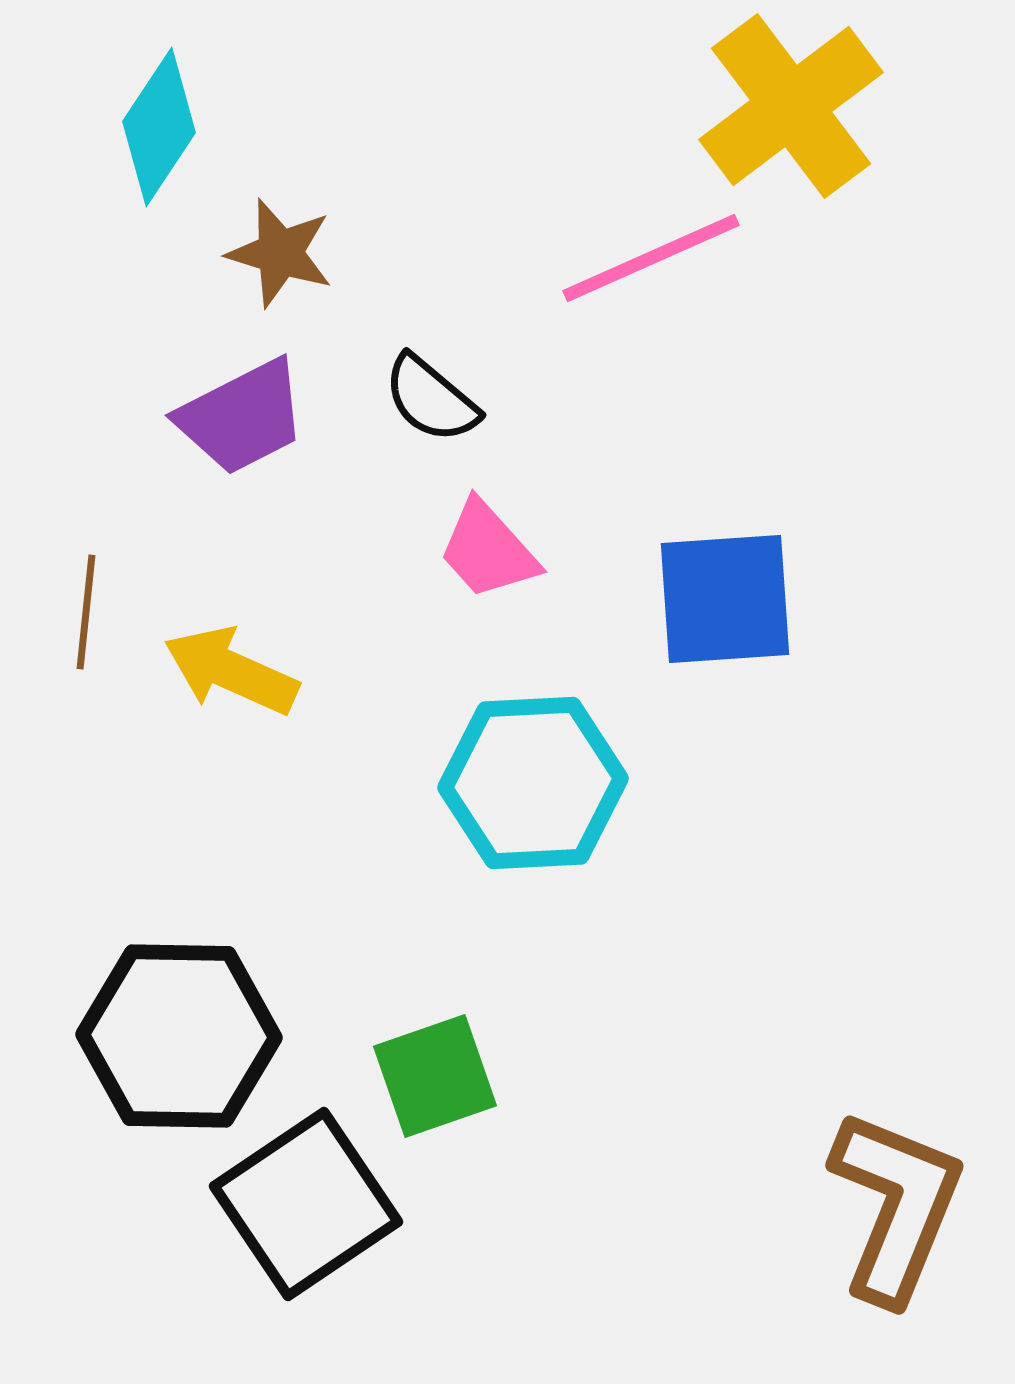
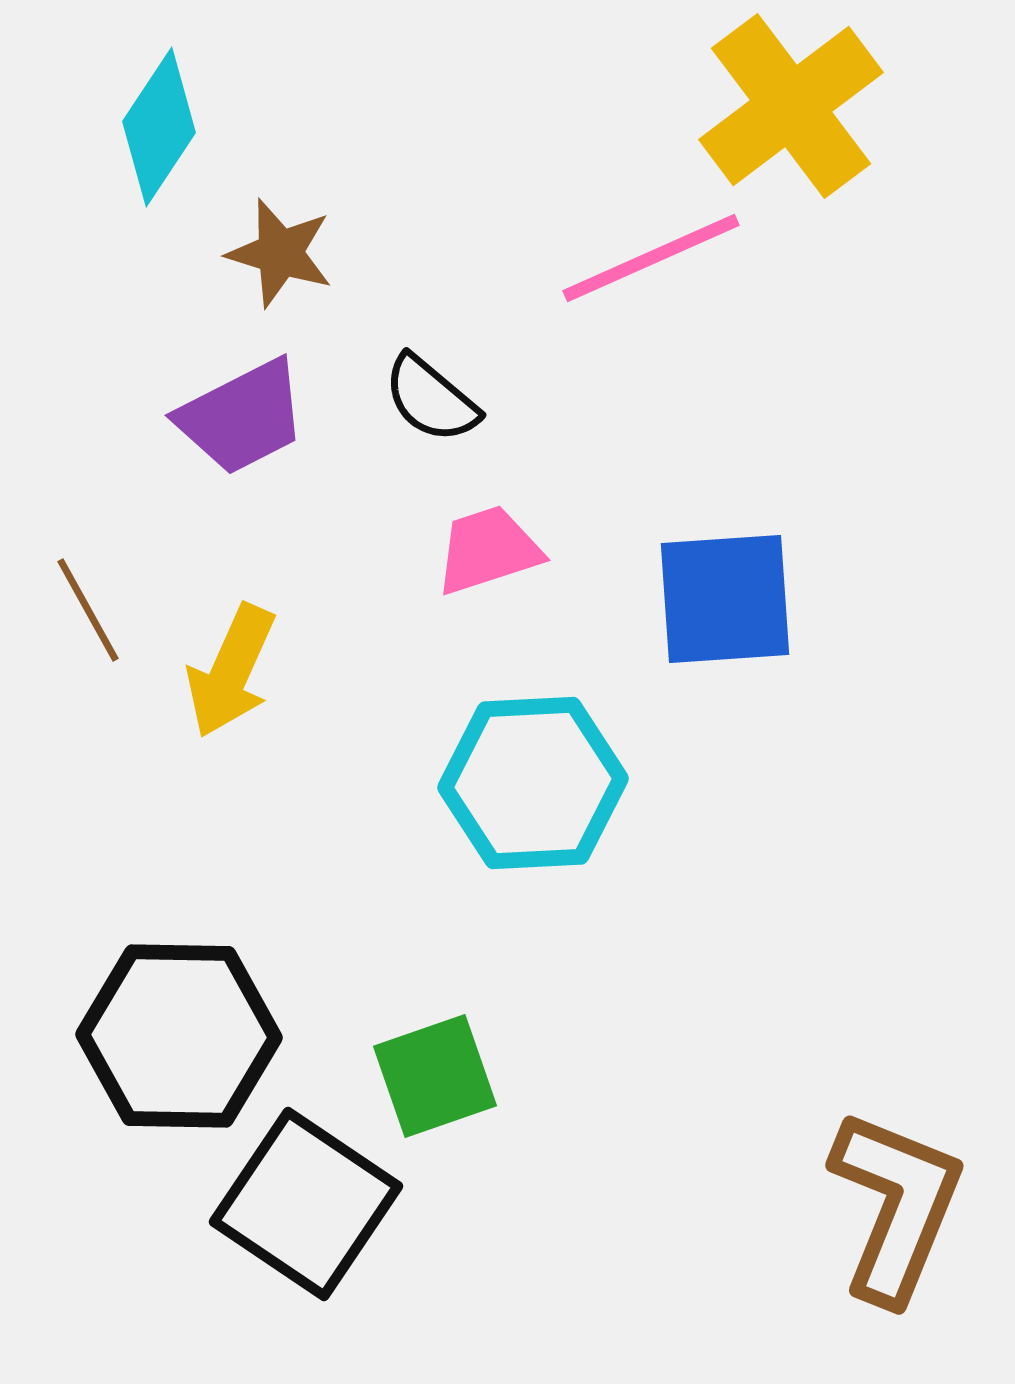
pink trapezoid: rotated 114 degrees clockwise
brown line: moved 2 px right, 2 px up; rotated 35 degrees counterclockwise
yellow arrow: rotated 90 degrees counterclockwise
black square: rotated 22 degrees counterclockwise
